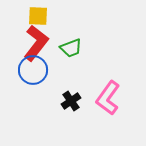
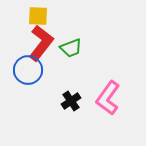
red L-shape: moved 5 px right
blue circle: moved 5 px left
